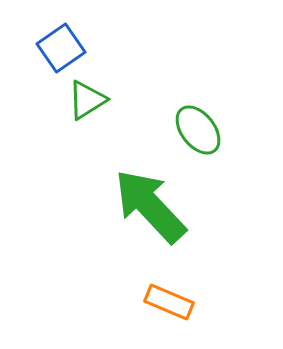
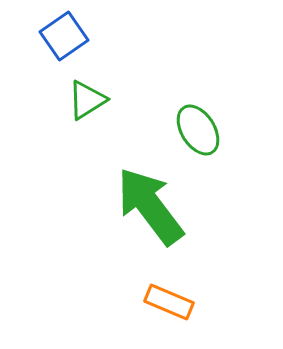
blue square: moved 3 px right, 12 px up
green ellipse: rotated 6 degrees clockwise
green arrow: rotated 6 degrees clockwise
